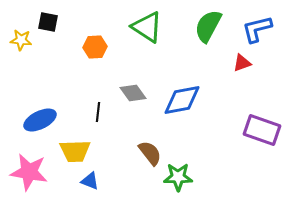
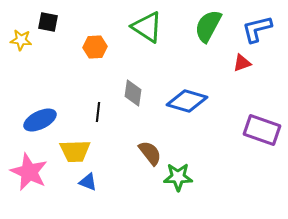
gray diamond: rotated 44 degrees clockwise
blue diamond: moved 5 px right, 1 px down; rotated 27 degrees clockwise
pink star: rotated 15 degrees clockwise
blue triangle: moved 2 px left, 1 px down
